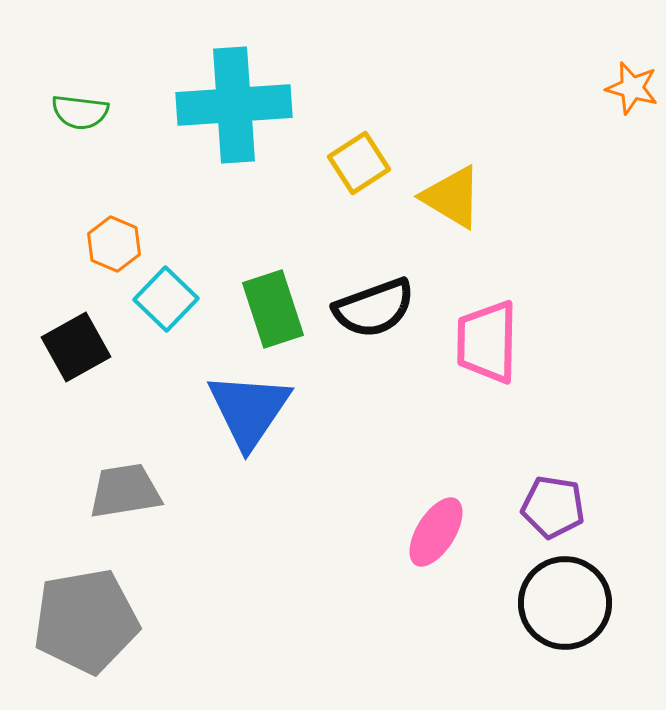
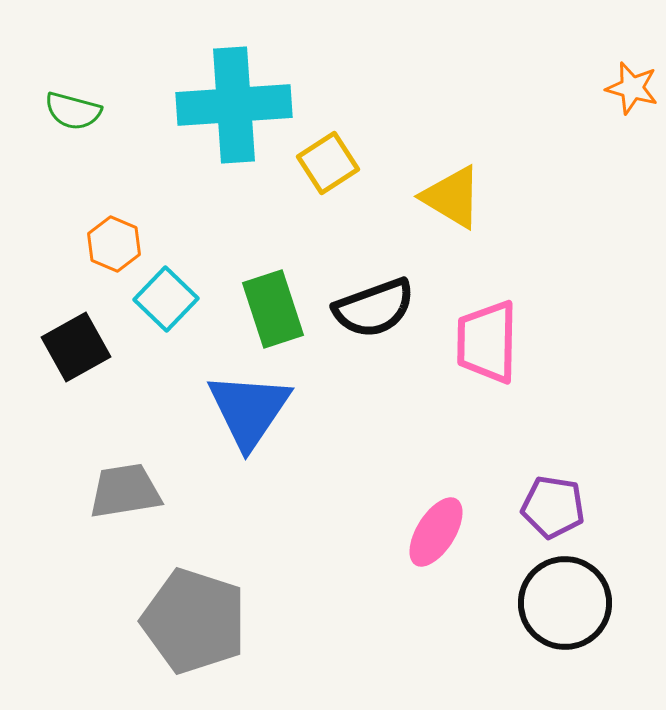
green semicircle: moved 7 px left, 1 px up; rotated 8 degrees clockwise
yellow square: moved 31 px left
gray pentagon: moved 108 px right; rotated 28 degrees clockwise
